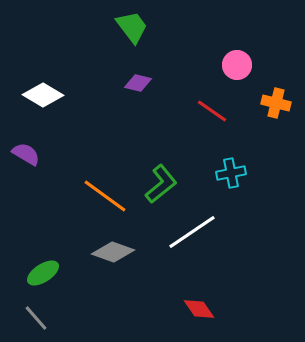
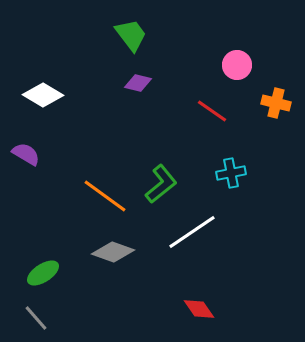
green trapezoid: moved 1 px left, 8 px down
